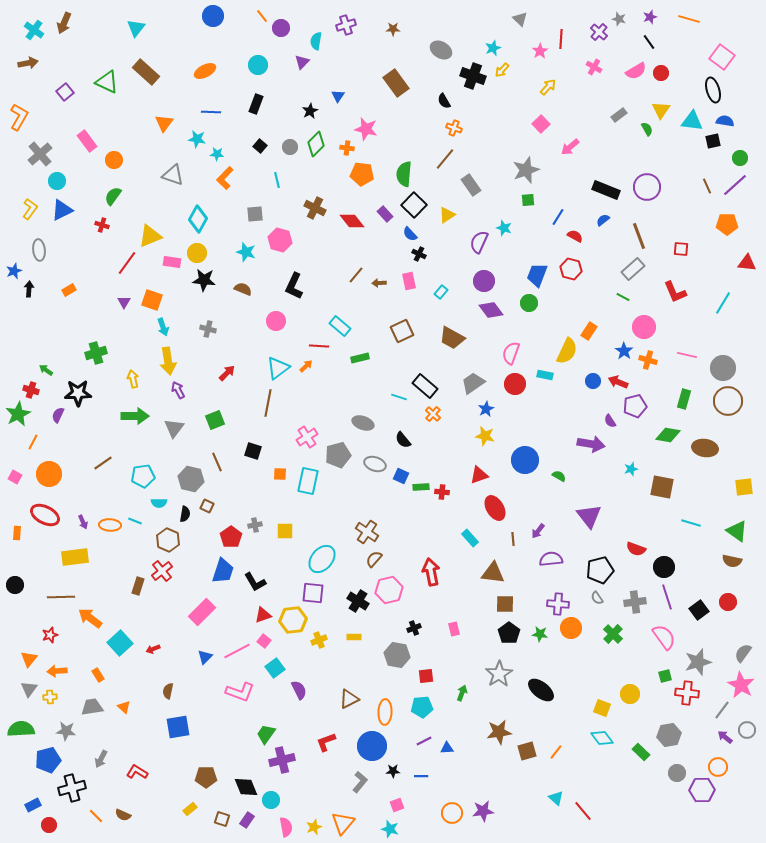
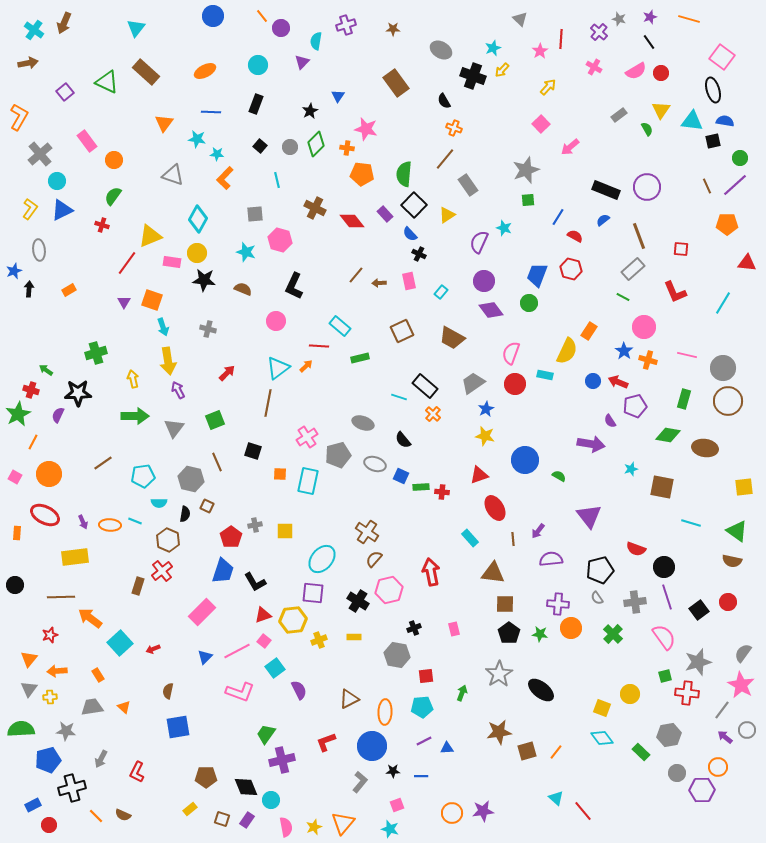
gray rectangle at (471, 185): moved 3 px left
red L-shape at (137, 772): rotated 95 degrees counterclockwise
